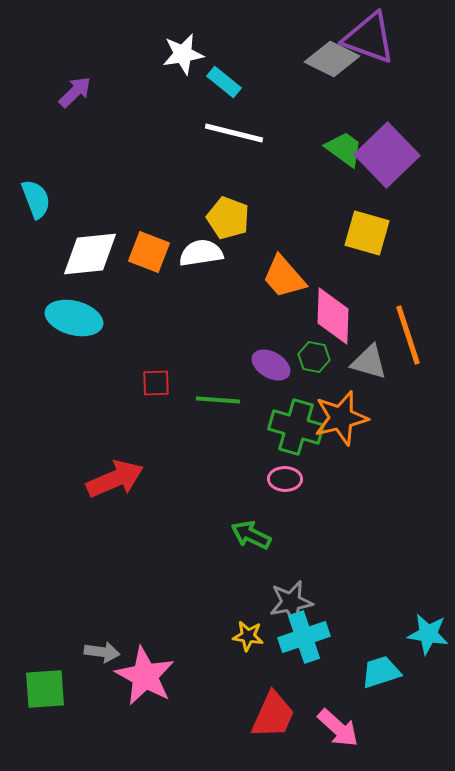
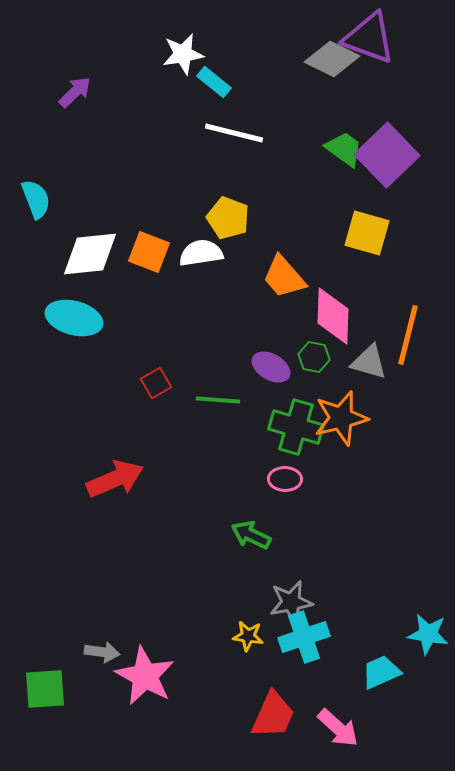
cyan rectangle: moved 10 px left
orange line: rotated 32 degrees clockwise
purple ellipse: moved 2 px down
red square: rotated 28 degrees counterclockwise
cyan trapezoid: rotated 6 degrees counterclockwise
